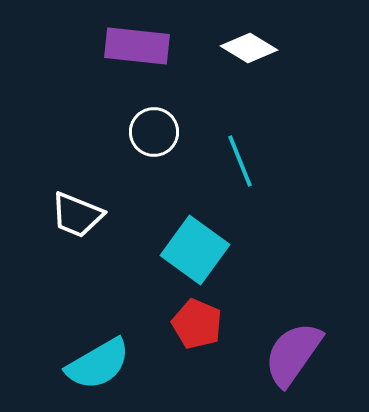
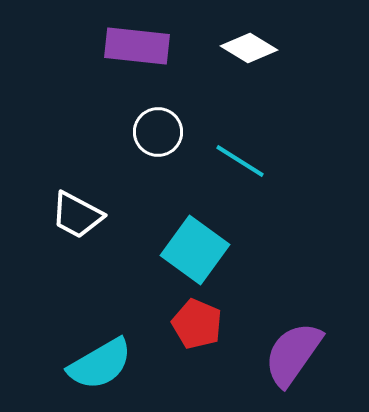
white circle: moved 4 px right
cyan line: rotated 36 degrees counterclockwise
white trapezoid: rotated 6 degrees clockwise
cyan semicircle: moved 2 px right
